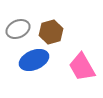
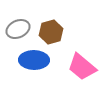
blue ellipse: rotated 24 degrees clockwise
pink trapezoid: rotated 20 degrees counterclockwise
